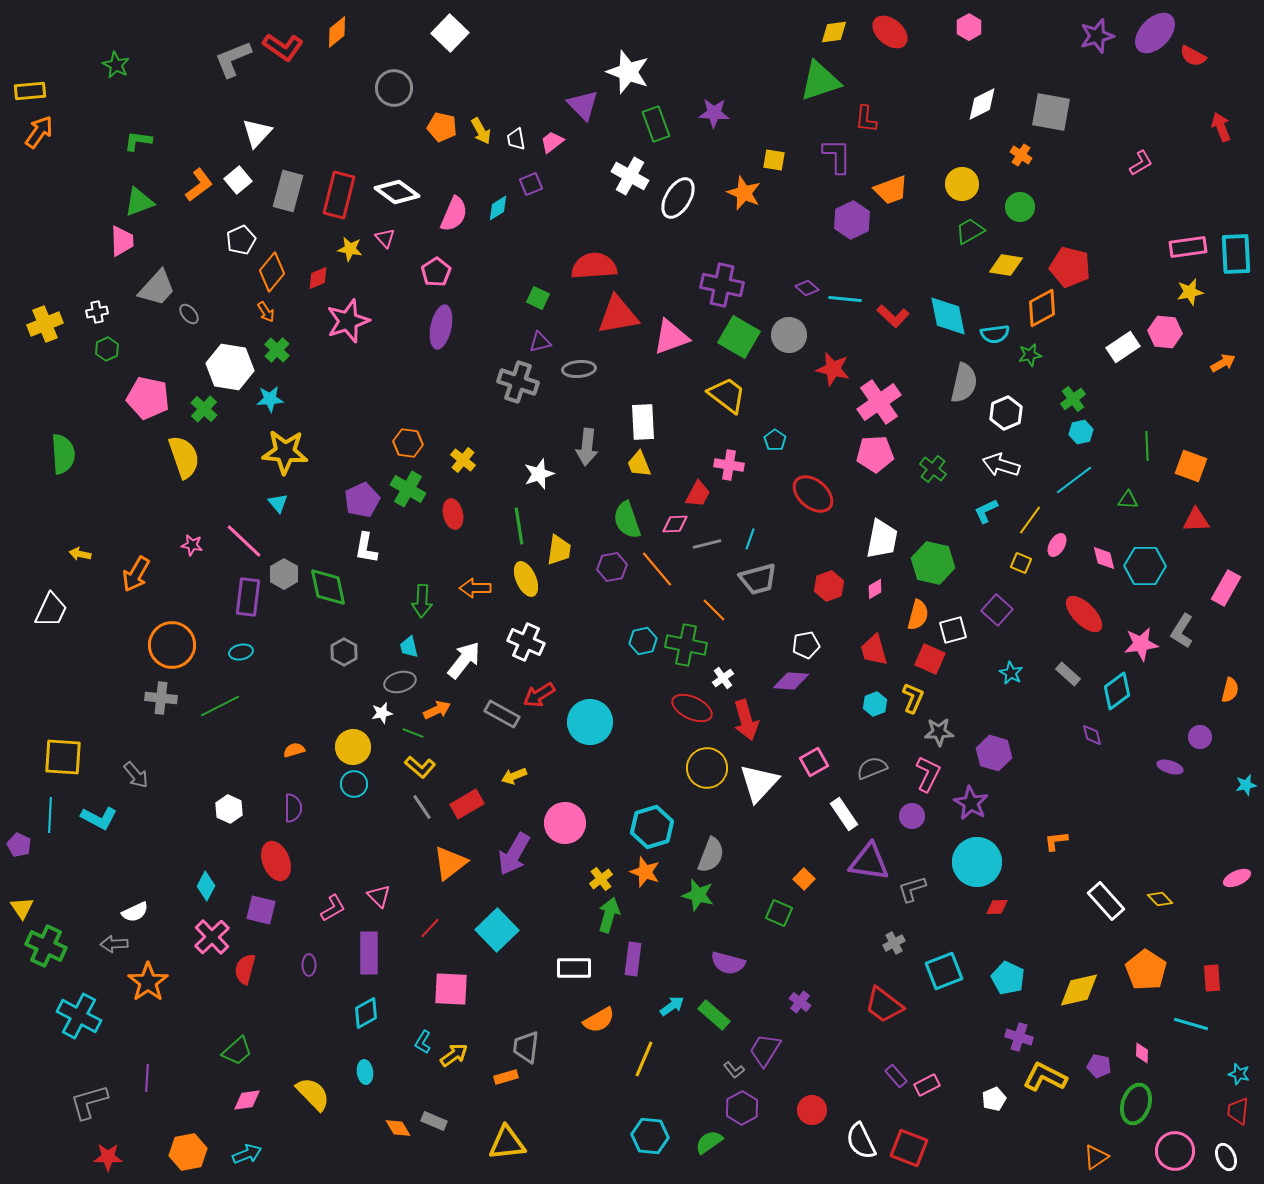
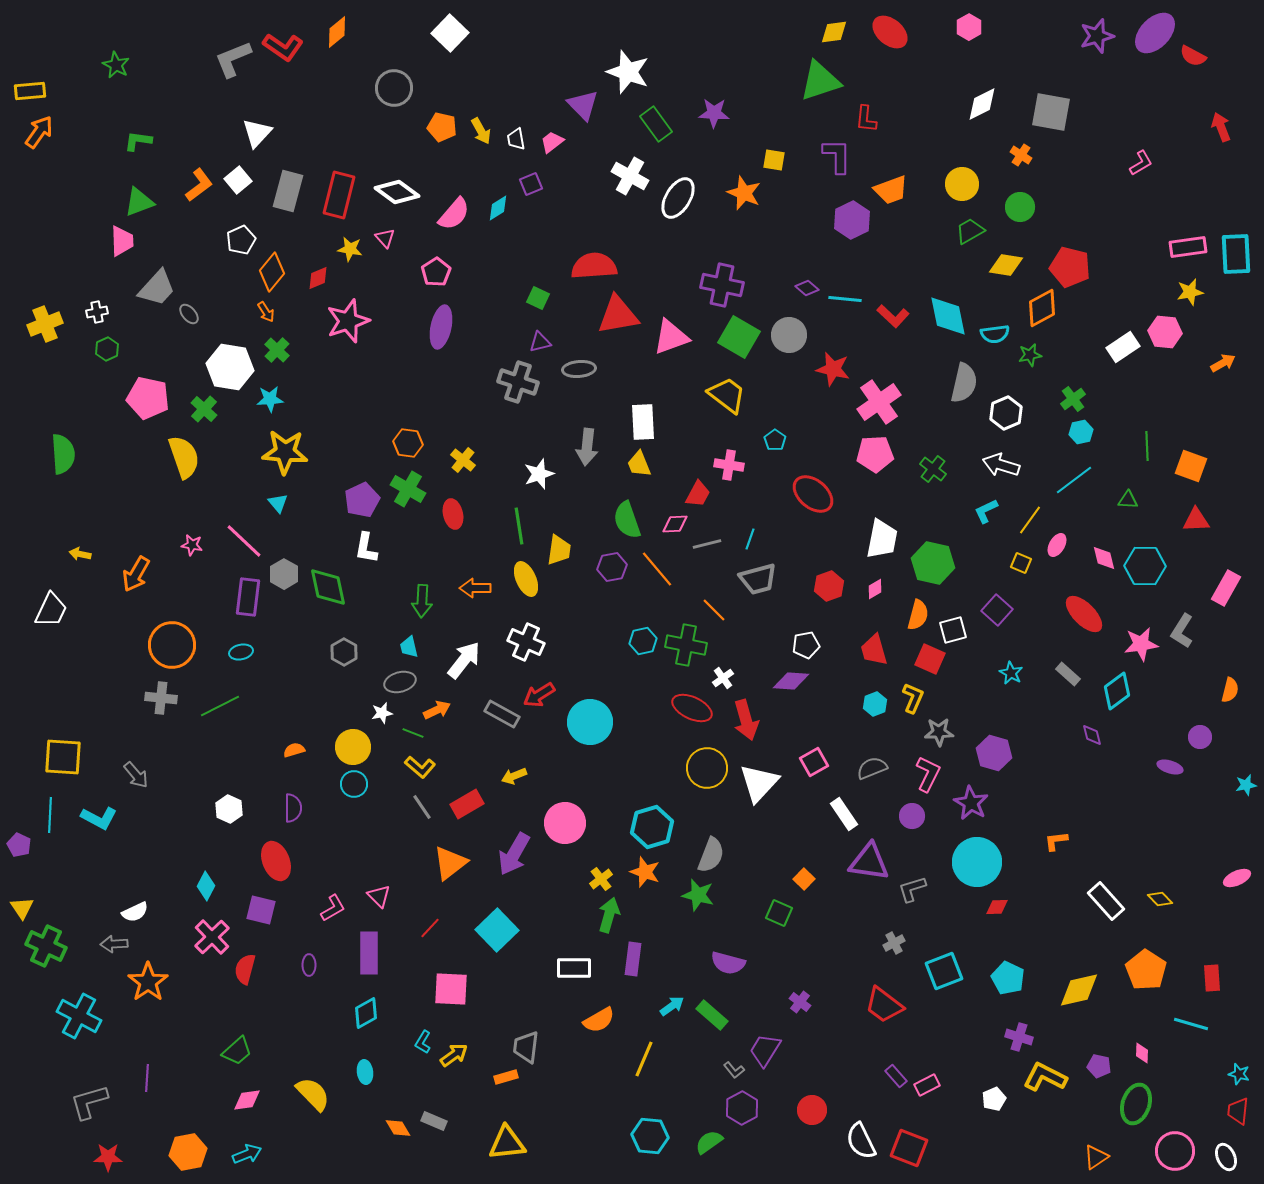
green rectangle at (656, 124): rotated 16 degrees counterclockwise
pink semicircle at (454, 214): rotated 18 degrees clockwise
green rectangle at (714, 1015): moved 2 px left
